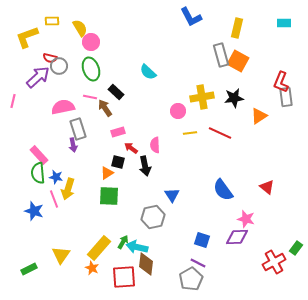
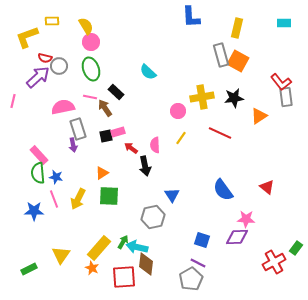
blue L-shape at (191, 17): rotated 25 degrees clockwise
yellow semicircle at (80, 28): moved 6 px right, 2 px up
red semicircle at (50, 58): moved 5 px left
red L-shape at (281, 82): rotated 60 degrees counterclockwise
yellow line at (190, 133): moved 9 px left, 5 px down; rotated 48 degrees counterclockwise
black square at (118, 162): moved 12 px left, 26 px up; rotated 24 degrees counterclockwise
orange triangle at (107, 173): moved 5 px left
yellow arrow at (68, 189): moved 10 px right, 10 px down; rotated 10 degrees clockwise
blue star at (34, 211): rotated 18 degrees counterclockwise
pink star at (246, 219): rotated 12 degrees counterclockwise
